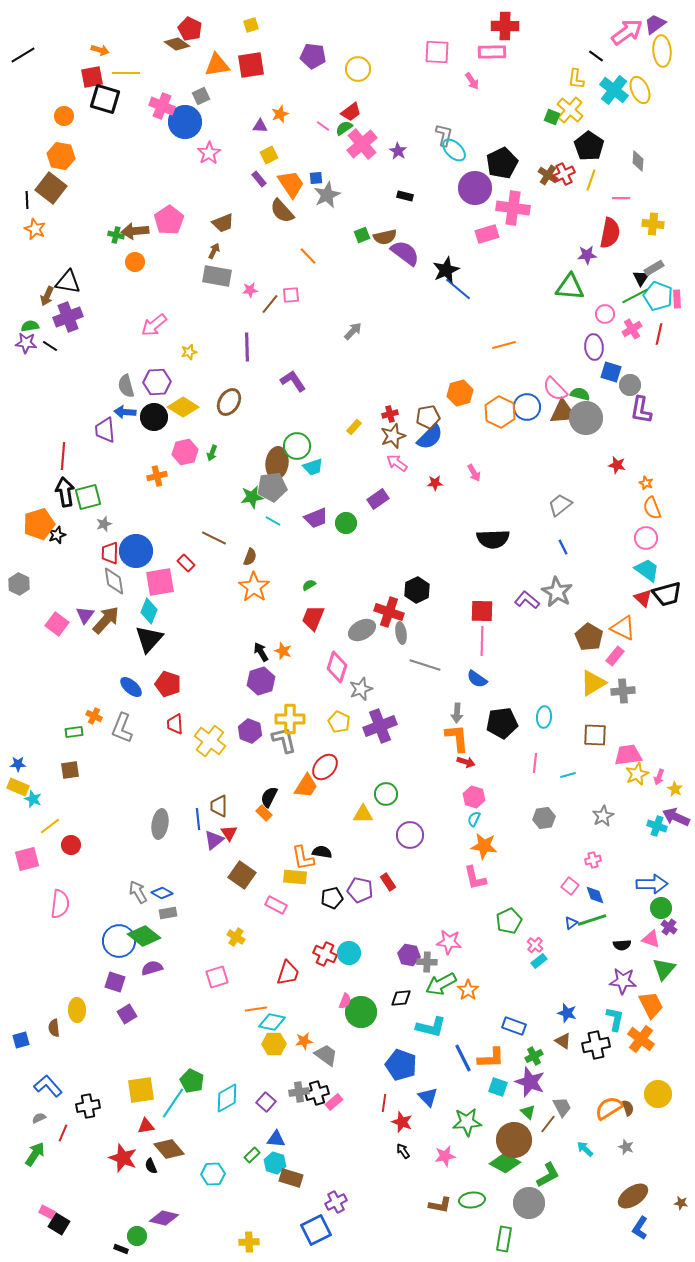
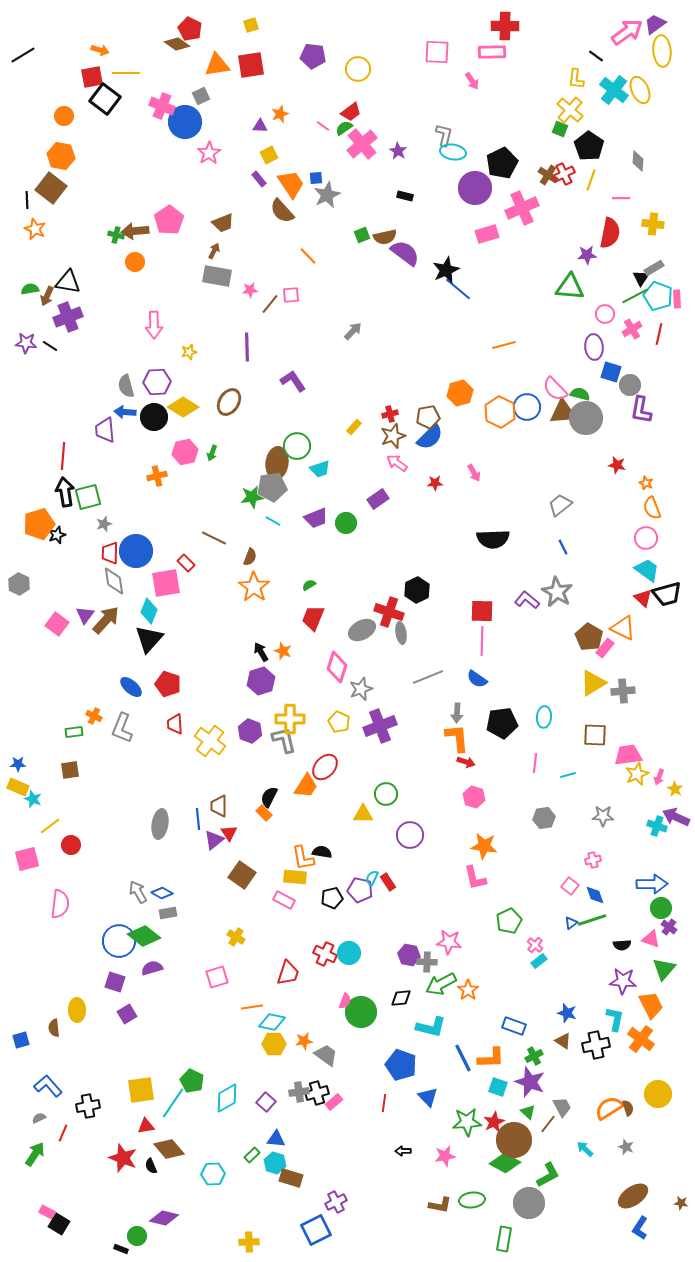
black square at (105, 99): rotated 20 degrees clockwise
green square at (552, 117): moved 8 px right, 12 px down
cyan ellipse at (454, 150): moved 1 px left, 2 px down; rotated 35 degrees counterclockwise
pink cross at (513, 208): moved 9 px right; rotated 32 degrees counterclockwise
pink arrow at (154, 325): rotated 52 degrees counterclockwise
green semicircle at (30, 326): moved 37 px up
cyan trapezoid at (313, 467): moved 7 px right, 2 px down
pink square at (160, 582): moved 6 px right, 1 px down
pink rectangle at (615, 656): moved 10 px left, 8 px up
gray line at (425, 665): moved 3 px right, 12 px down; rotated 40 degrees counterclockwise
gray star at (603, 816): rotated 30 degrees clockwise
cyan semicircle at (474, 819): moved 102 px left, 59 px down
pink rectangle at (276, 905): moved 8 px right, 5 px up
orange line at (256, 1009): moved 4 px left, 2 px up
red star at (402, 1122): moved 92 px right; rotated 25 degrees clockwise
black arrow at (403, 1151): rotated 56 degrees counterclockwise
